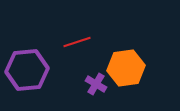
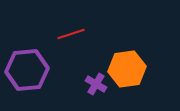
red line: moved 6 px left, 8 px up
orange hexagon: moved 1 px right, 1 px down
